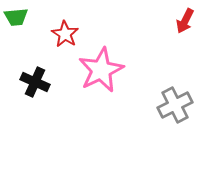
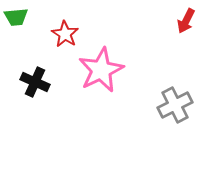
red arrow: moved 1 px right
